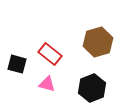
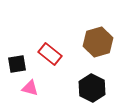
black square: rotated 24 degrees counterclockwise
pink triangle: moved 17 px left, 4 px down
black hexagon: rotated 12 degrees counterclockwise
